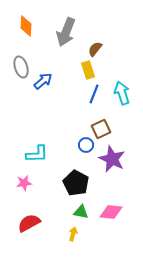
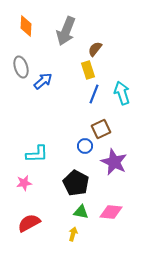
gray arrow: moved 1 px up
blue circle: moved 1 px left, 1 px down
purple star: moved 2 px right, 3 px down
